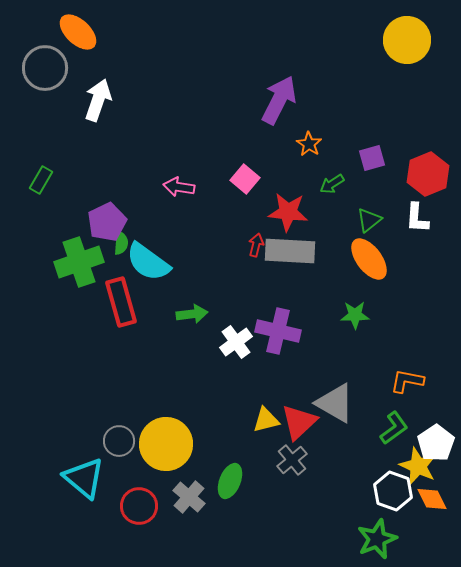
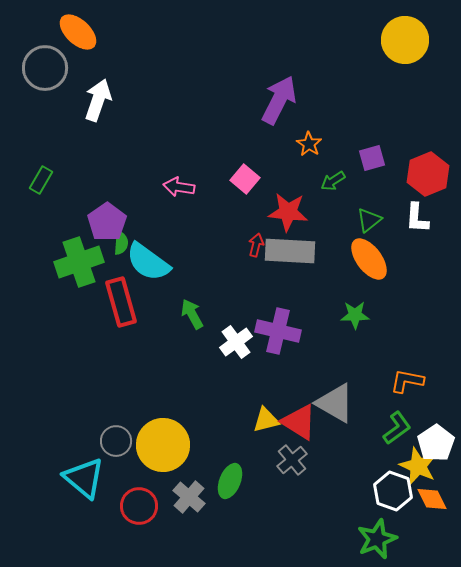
yellow circle at (407, 40): moved 2 px left
green arrow at (332, 184): moved 1 px right, 3 px up
purple pentagon at (107, 222): rotated 9 degrees counterclockwise
green arrow at (192, 314): rotated 112 degrees counterclockwise
red triangle at (299, 422): rotated 45 degrees counterclockwise
green L-shape at (394, 428): moved 3 px right
gray circle at (119, 441): moved 3 px left
yellow circle at (166, 444): moved 3 px left, 1 px down
